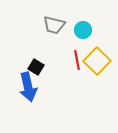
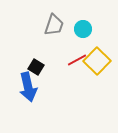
gray trapezoid: rotated 85 degrees counterclockwise
cyan circle: moved 1 px up
red line: rotated 72 degrees clockwise
